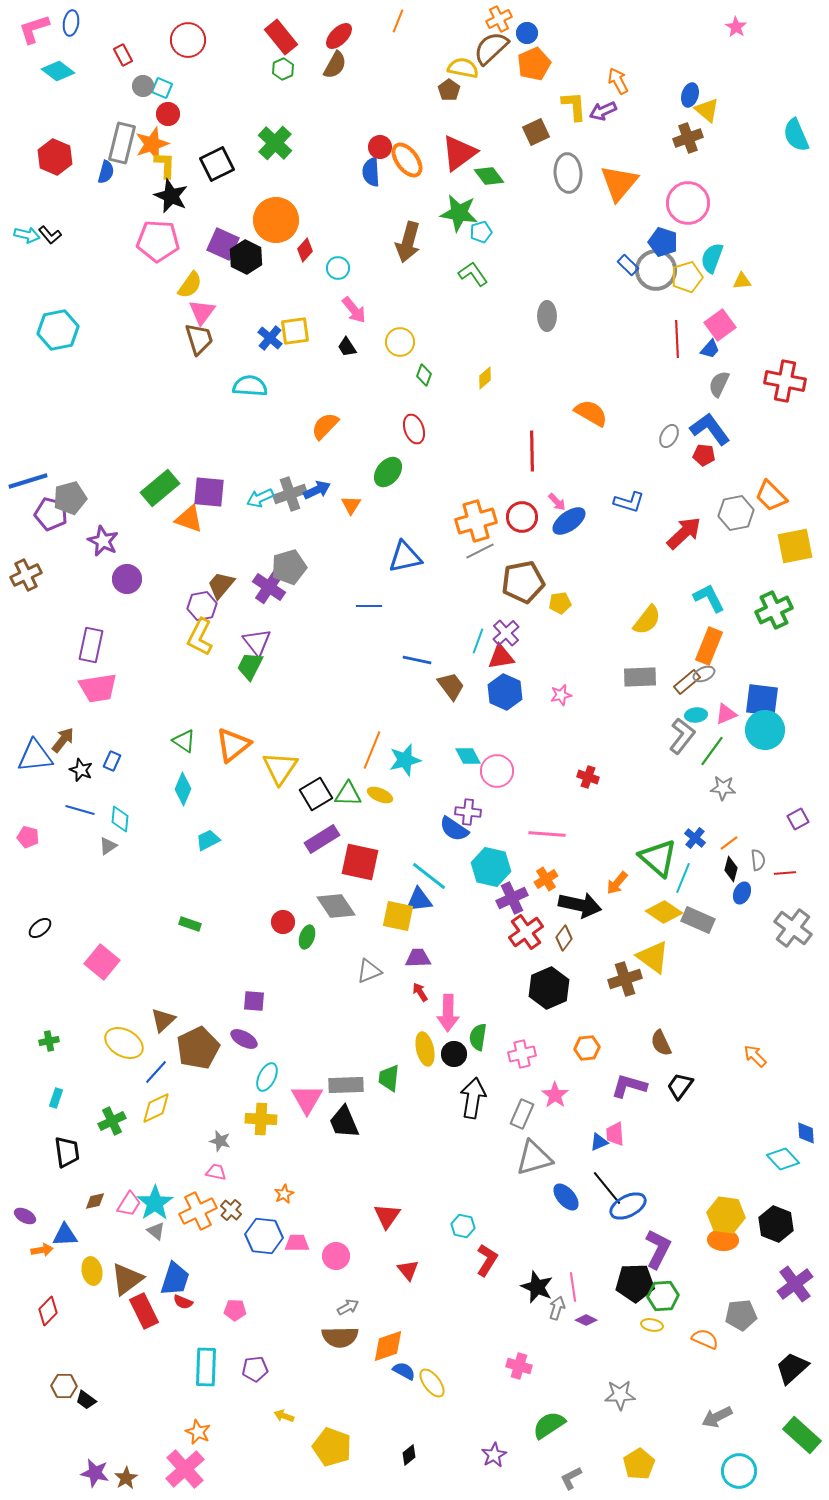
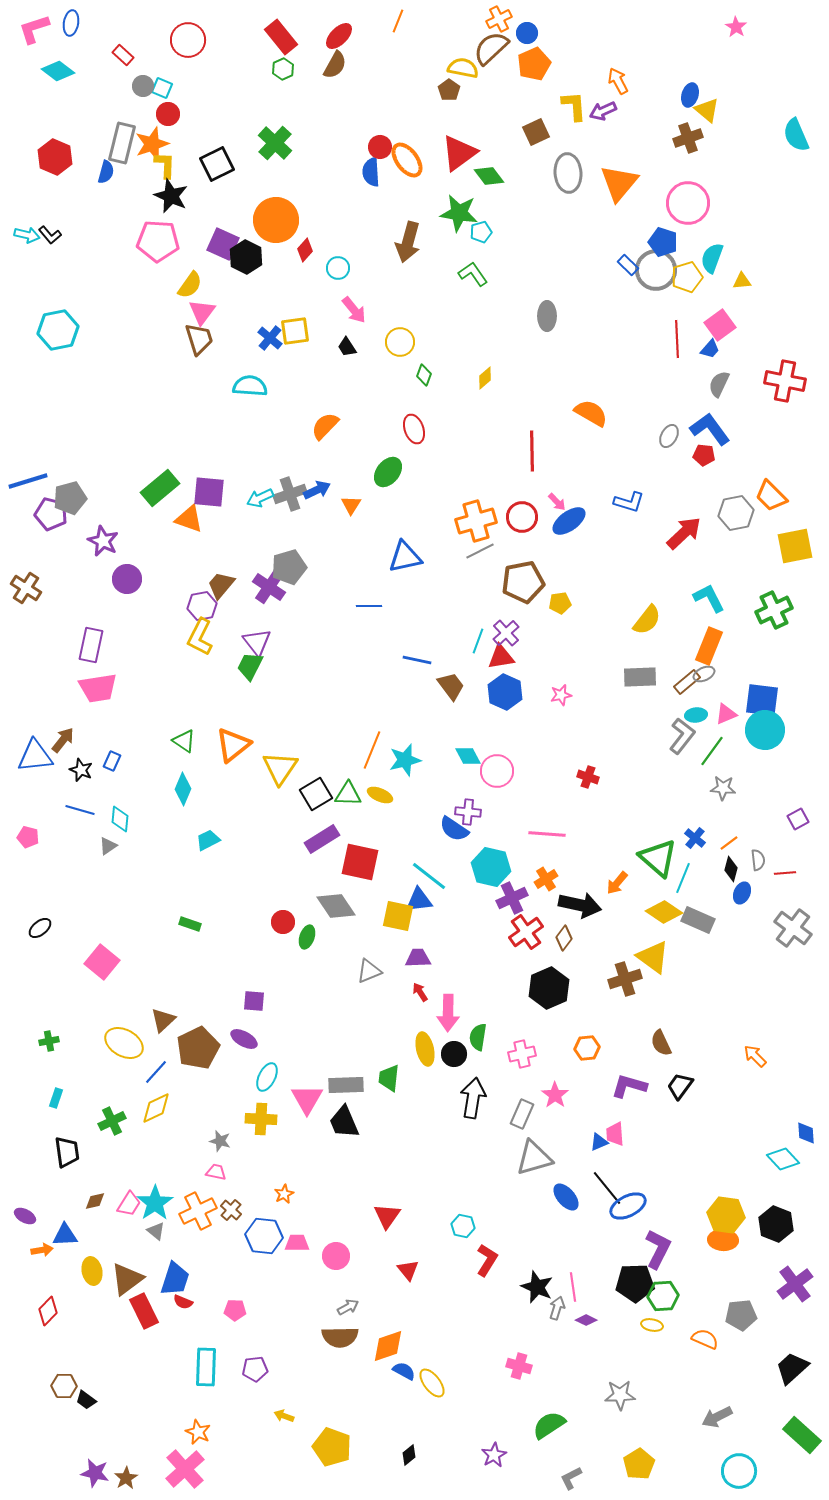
red rectangle at (123, 55): rotated 20 degrees counterclockwise
brown cross at (26, 575): moved 13 px down; rotated 32 degrees counterclockwise
